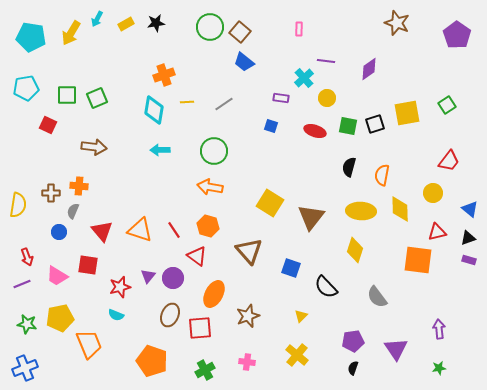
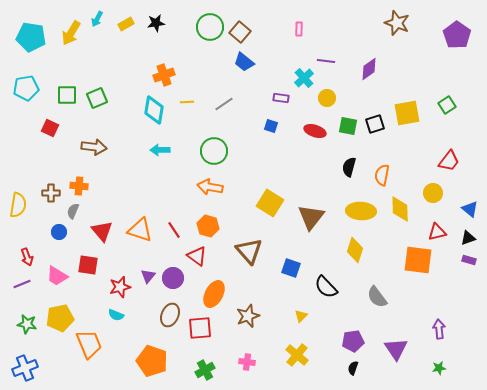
red square at (48, 125): moved 2 px right, 3 px down
